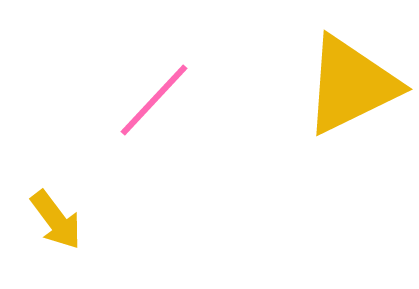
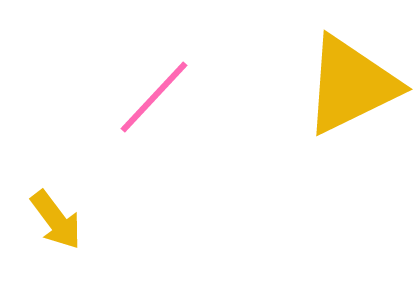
pink line: moved 3 px up
